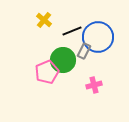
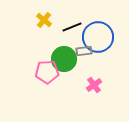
black line: moved 4 px up
gray rectangle: rotated 56 degrees clockwise
green circle: moved 1 px right, 1 px up
pink pentagon: rotated 20 degrees clockwise
pink cross: rotated 21 degrees counterclockwise
